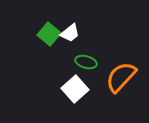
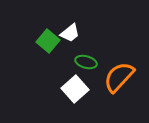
green square: moved 1 px left, 7 px down
orange semicircle: moved 2 px left
